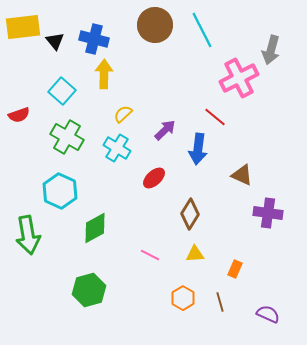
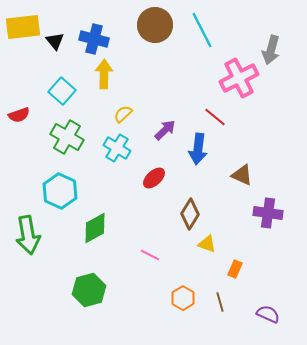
yellow triangle: moved 12 px right, 10 px up; rotated 24 degrees clockwise
